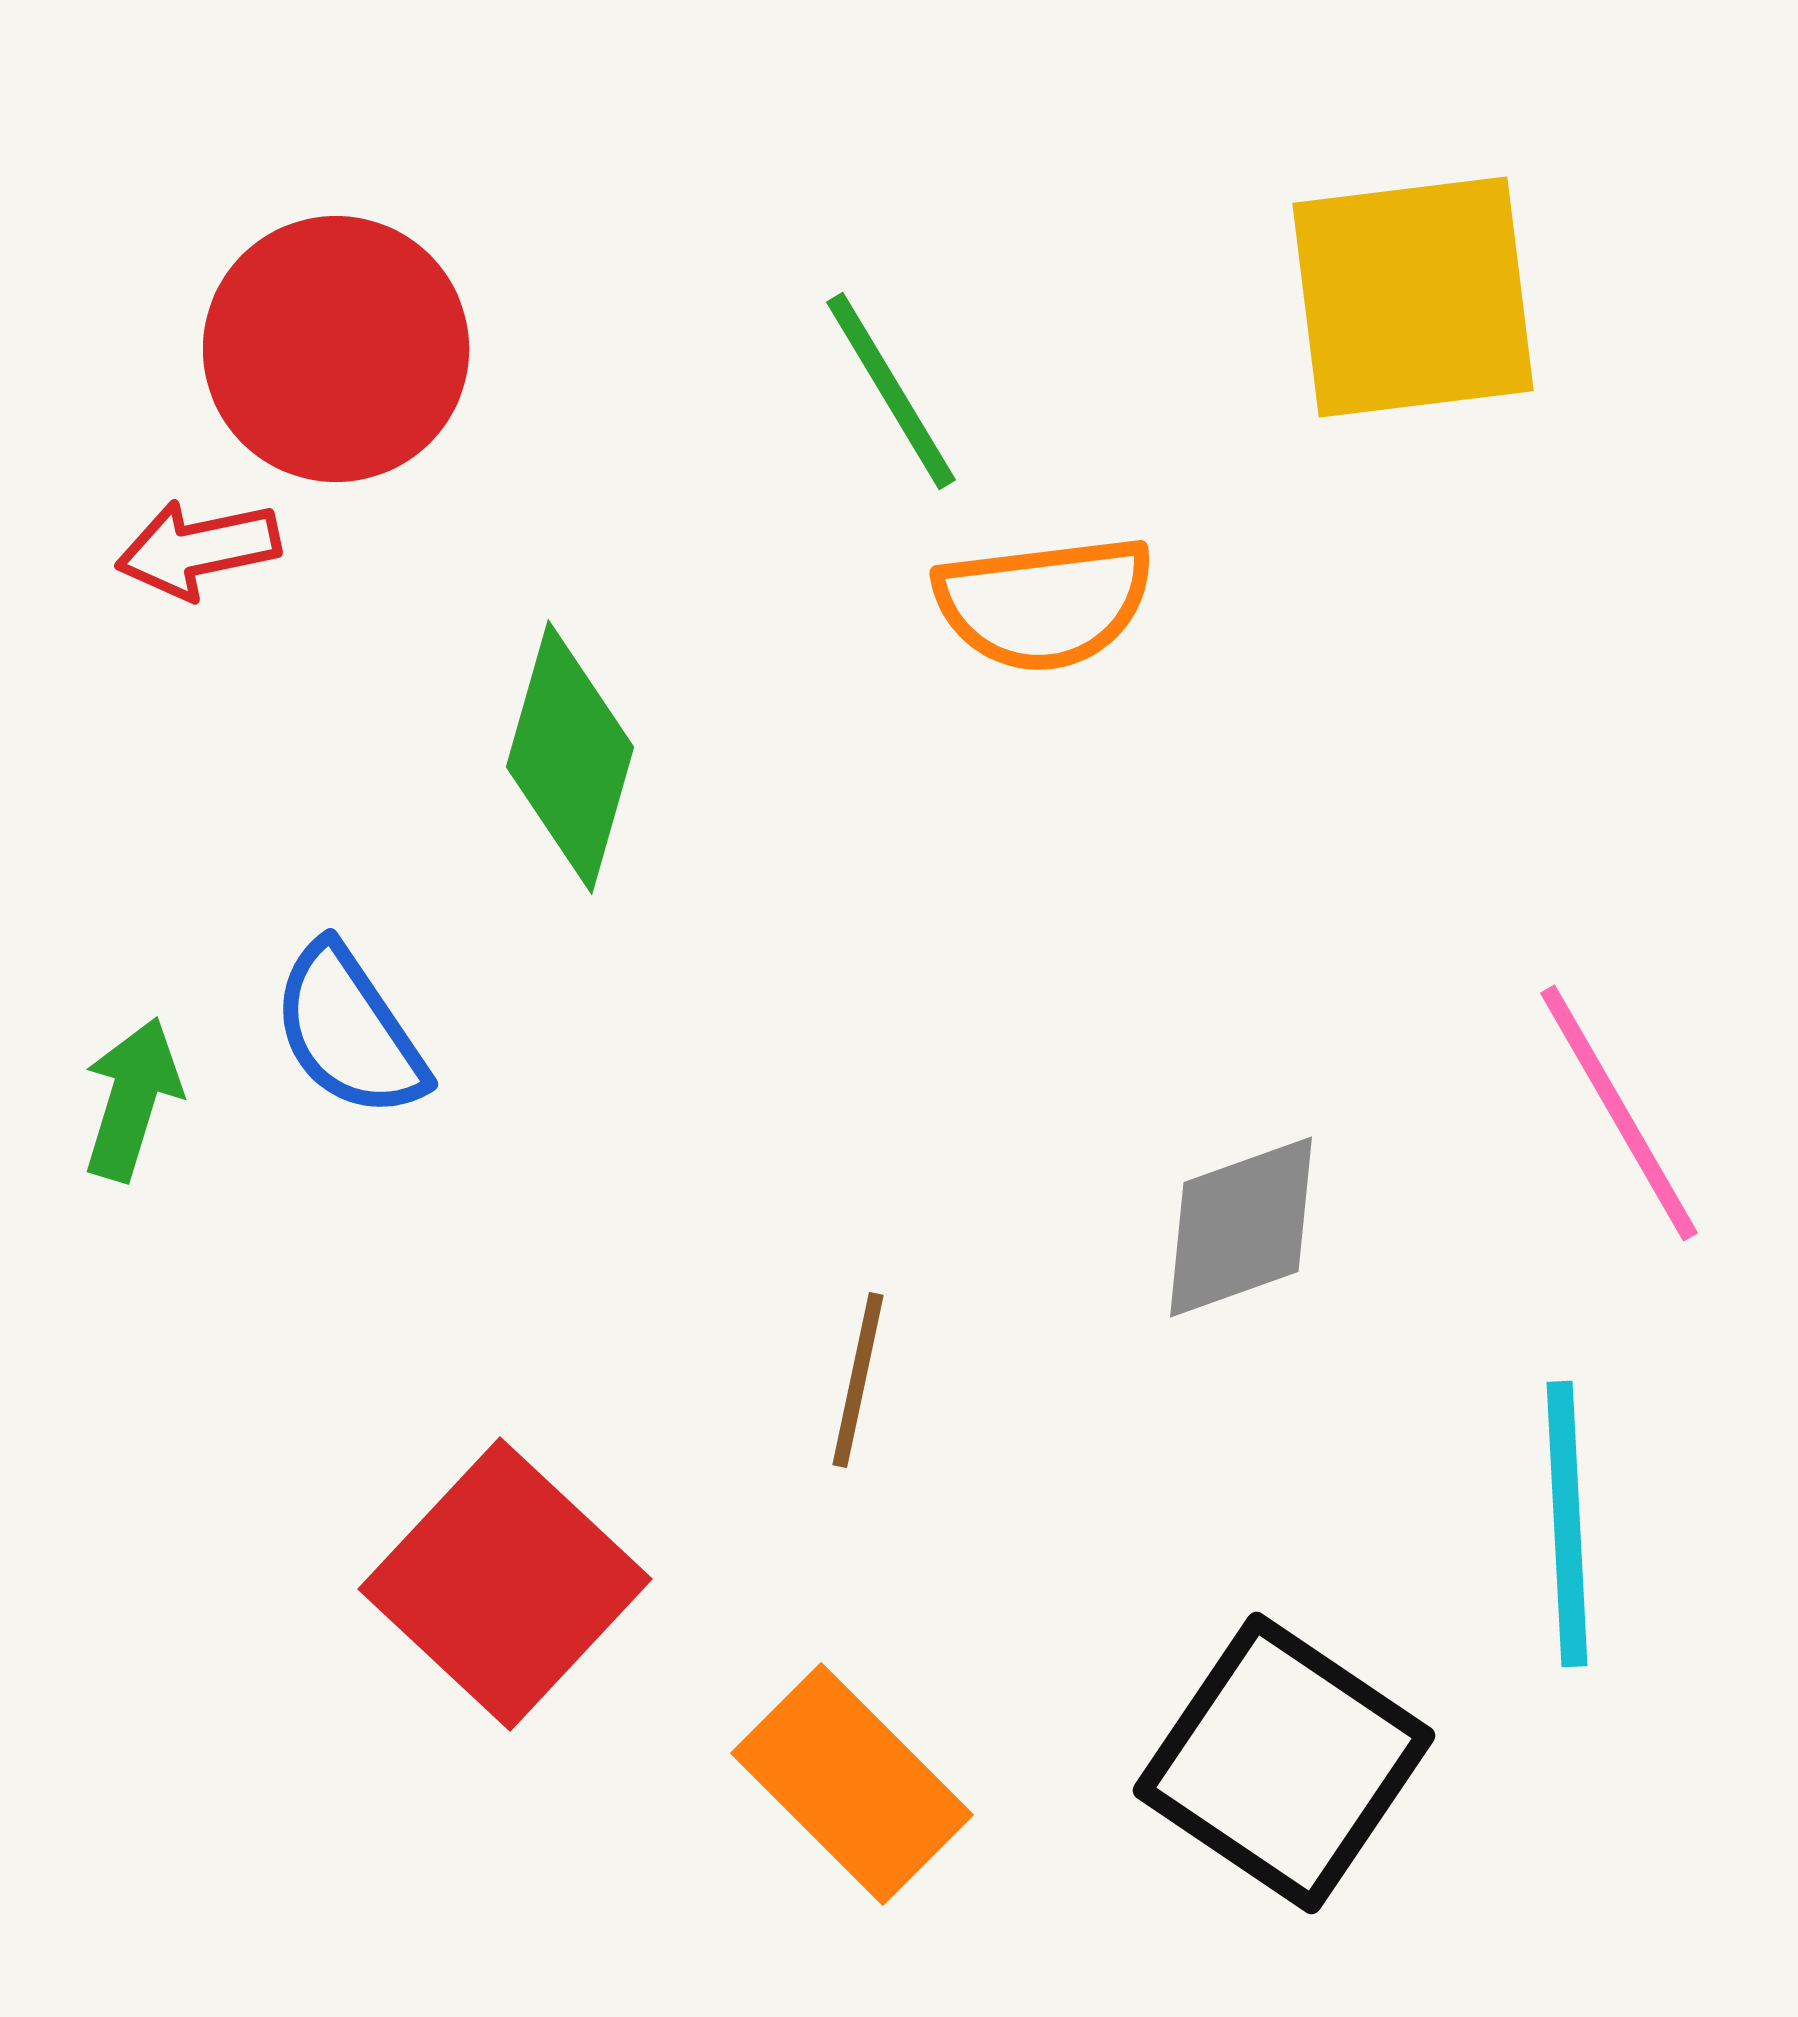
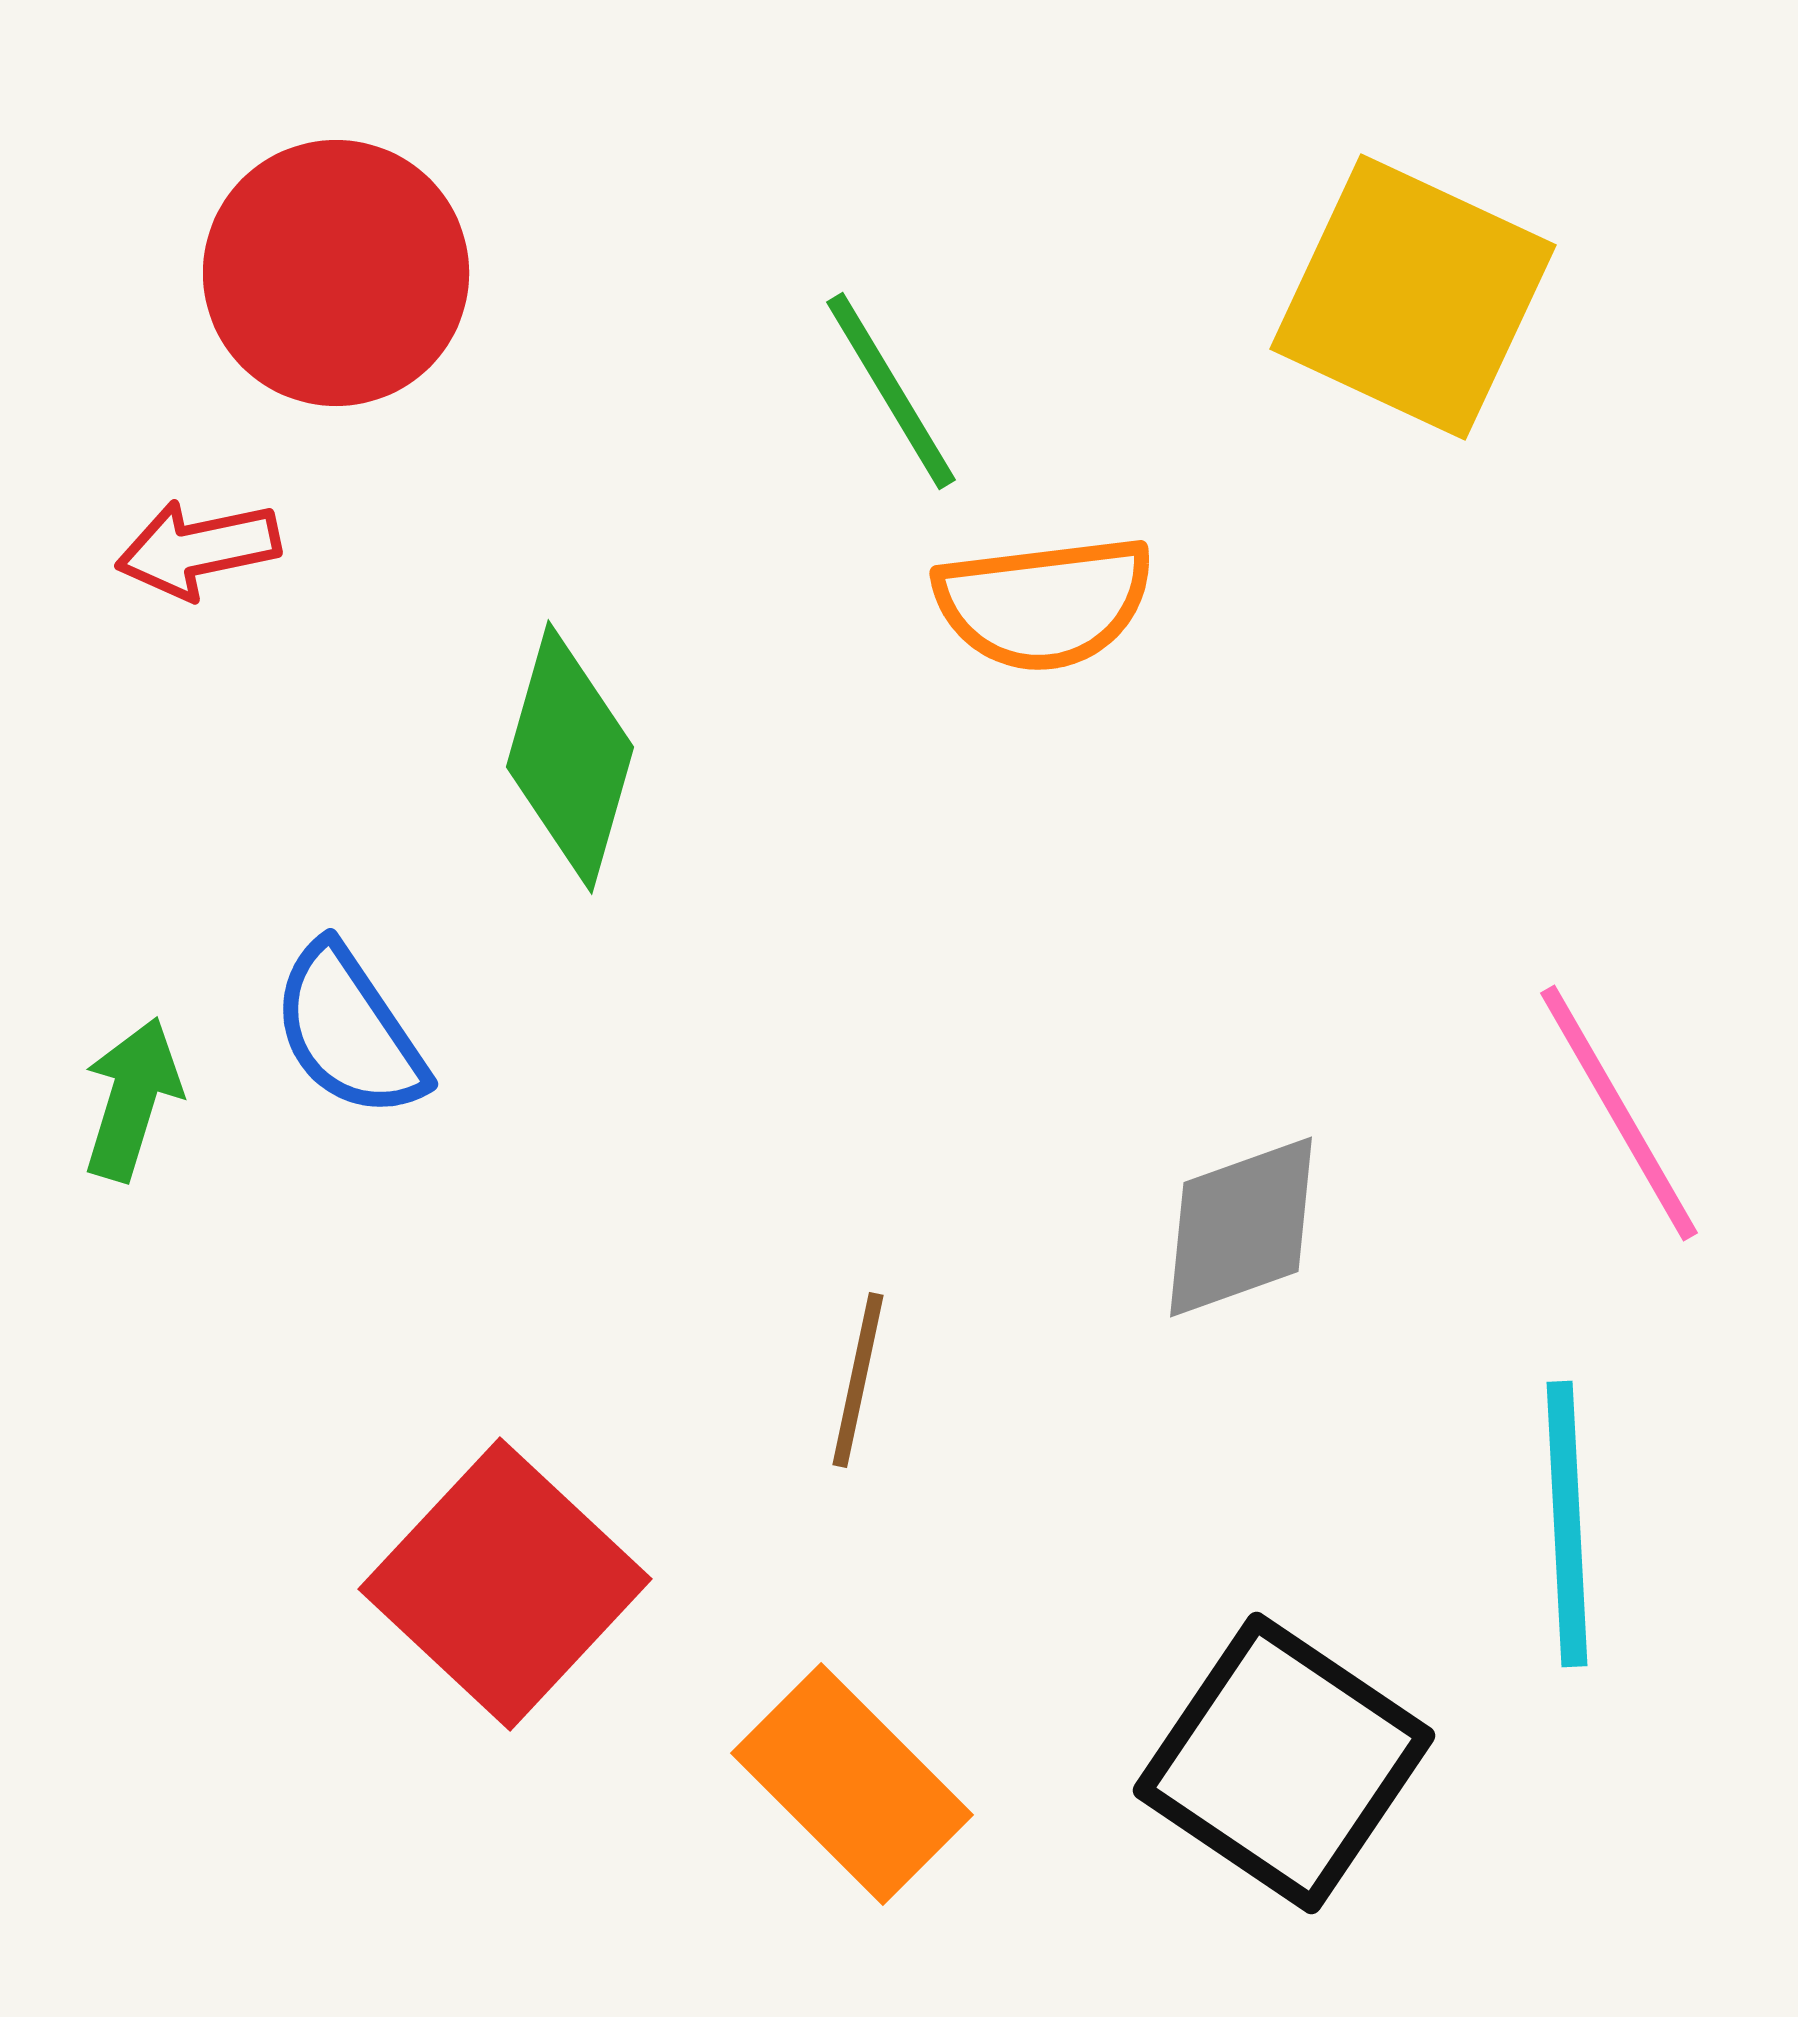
yellow square: rotated 32 degrees clockwise
red circle: moved 76 px up
